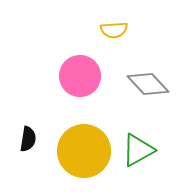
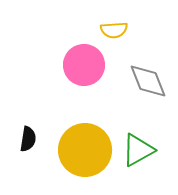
pink circle: moved 4 px right, 11 px up
gray diamond: moved 3 px up; rotated 21 degrees clockwise
yellow circle: moved 1 px right, 1 px up
